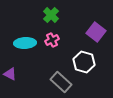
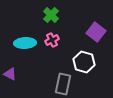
gray rectangle: moved 2 px right, 2 px down; rotated 60 degrees clockwise
